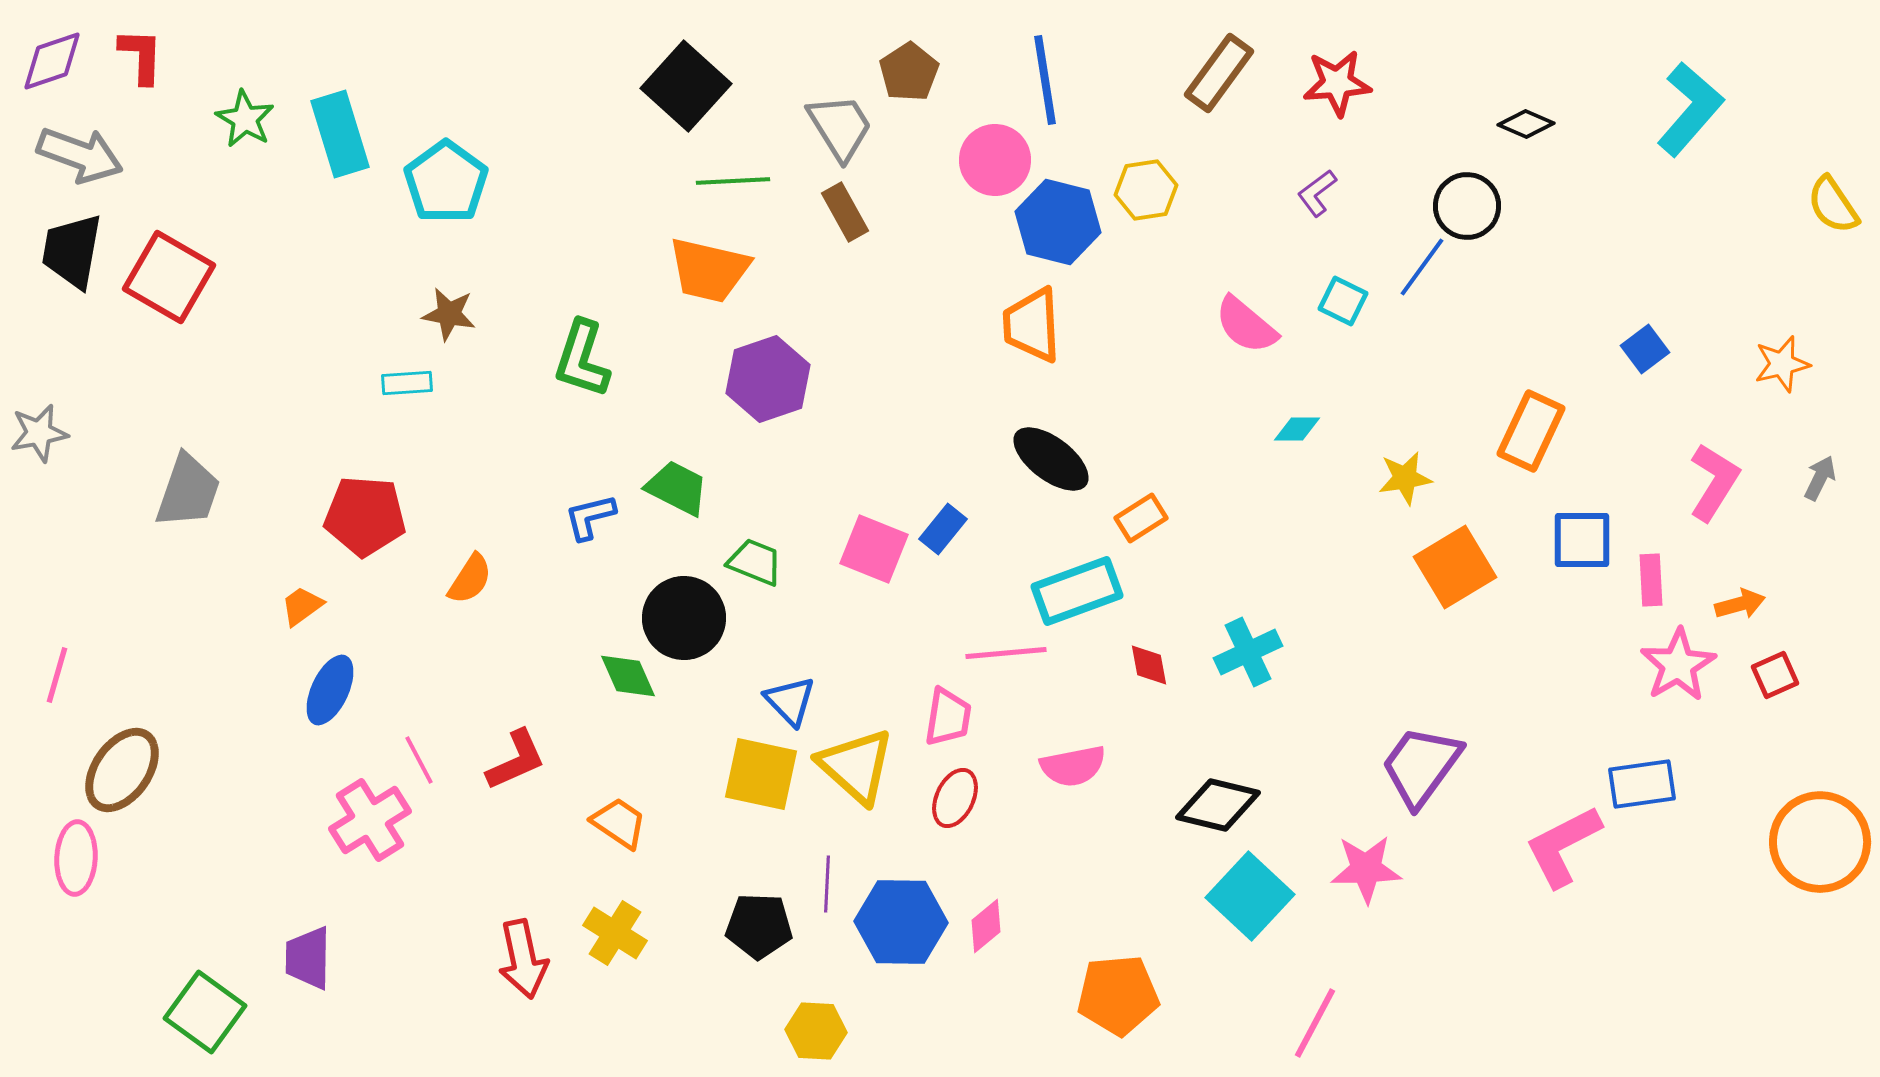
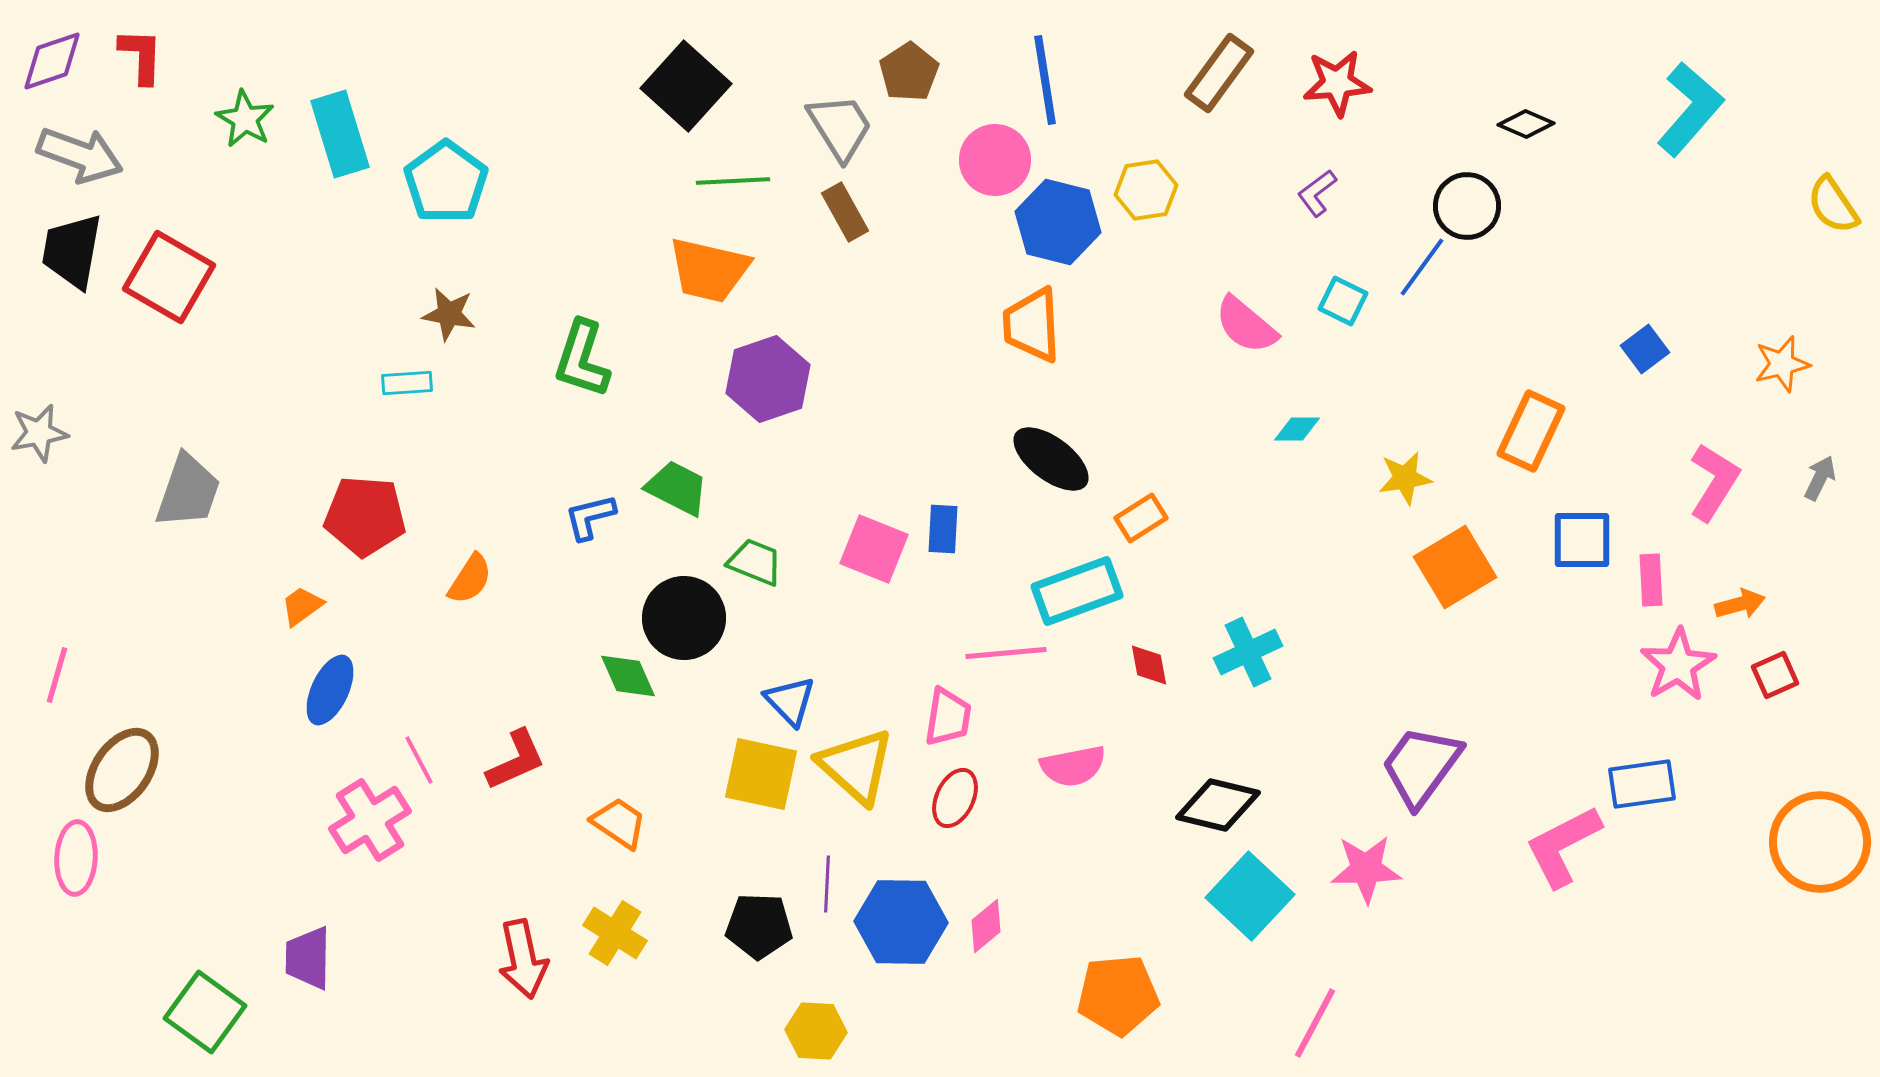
blue rectangle at (943, 529): rotated 36 degrees counterclockwise
